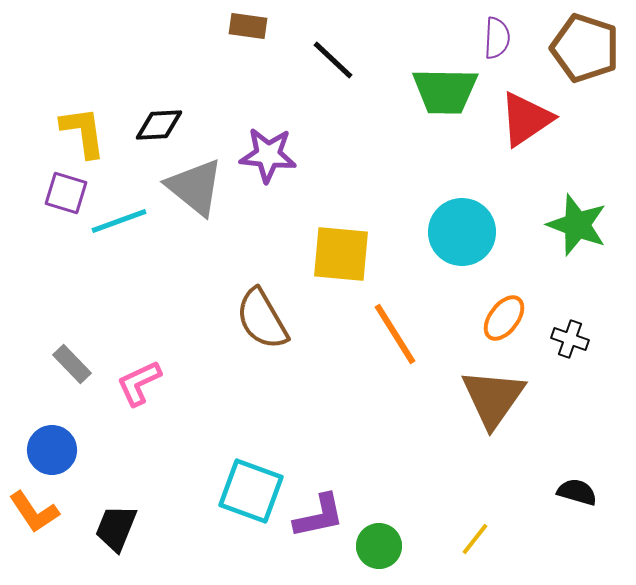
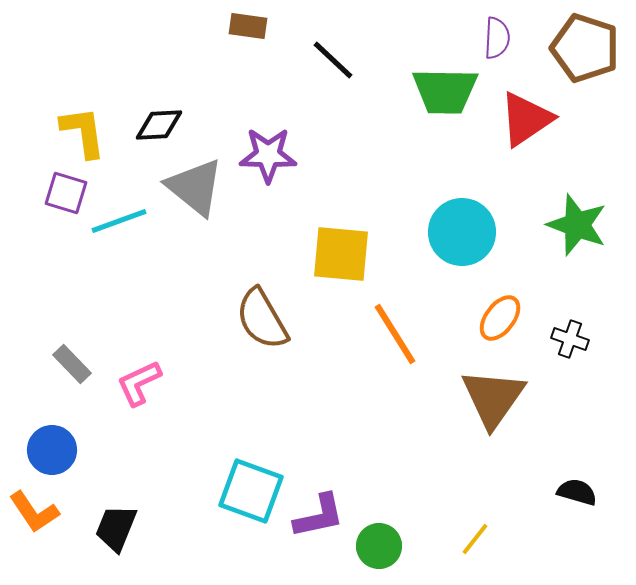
purple star: rotated 4 degrees counterclockwise
orange ellipse: moved 4 px left
